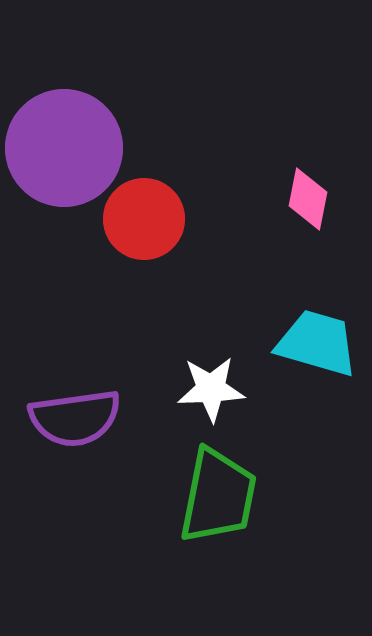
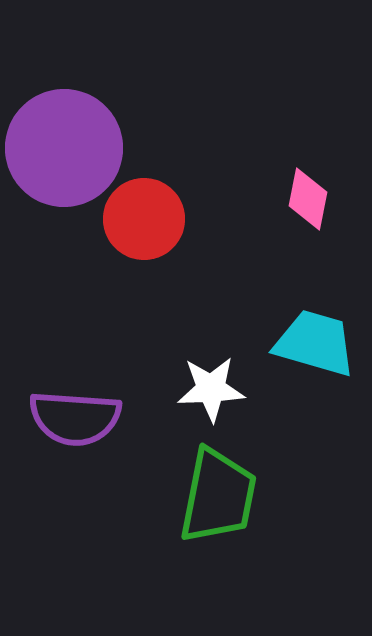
cyan trapezoid: moved 2 px left
purple semicircle: rotated 12 degrees clockwise
